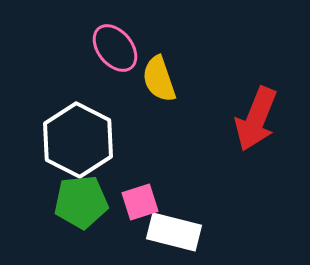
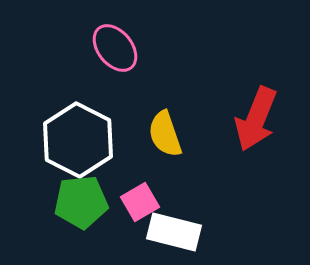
yellow semicircle: moved 6 px right, 55 px down
pink square: rotated 12 degrees counterclockwise
